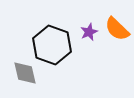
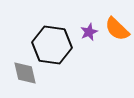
black hexagon: rotated 12 degrees counterclockwise
